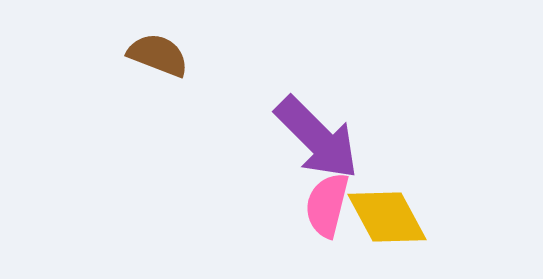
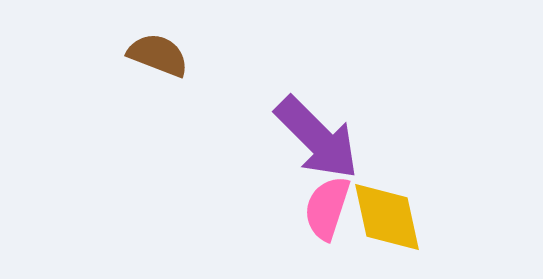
pink semicircle: moved 3 px down; rotated 4 degrees clockwise
yellow diamond: rotated 16 degrees clockwise
